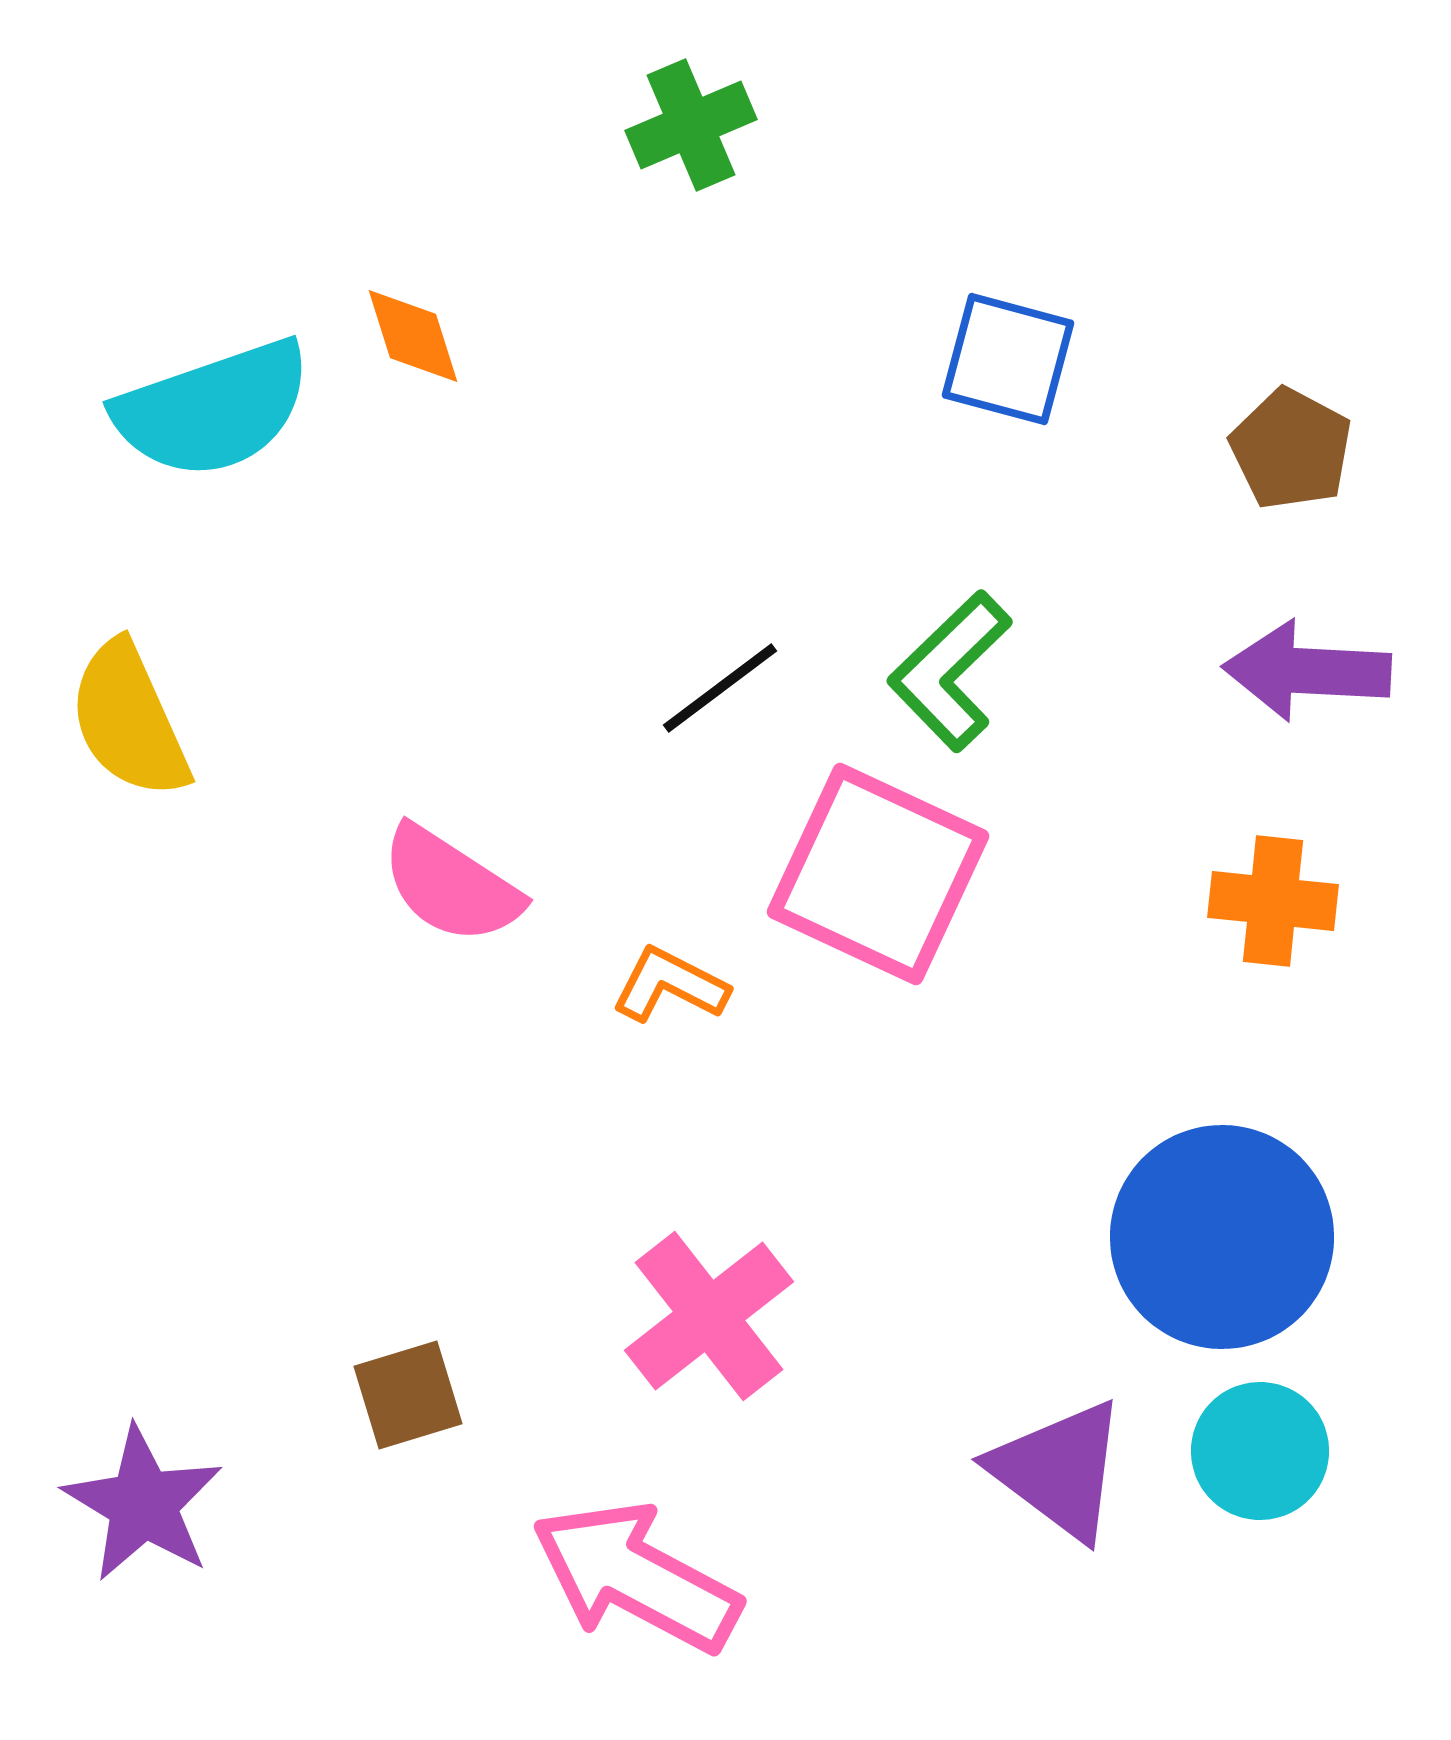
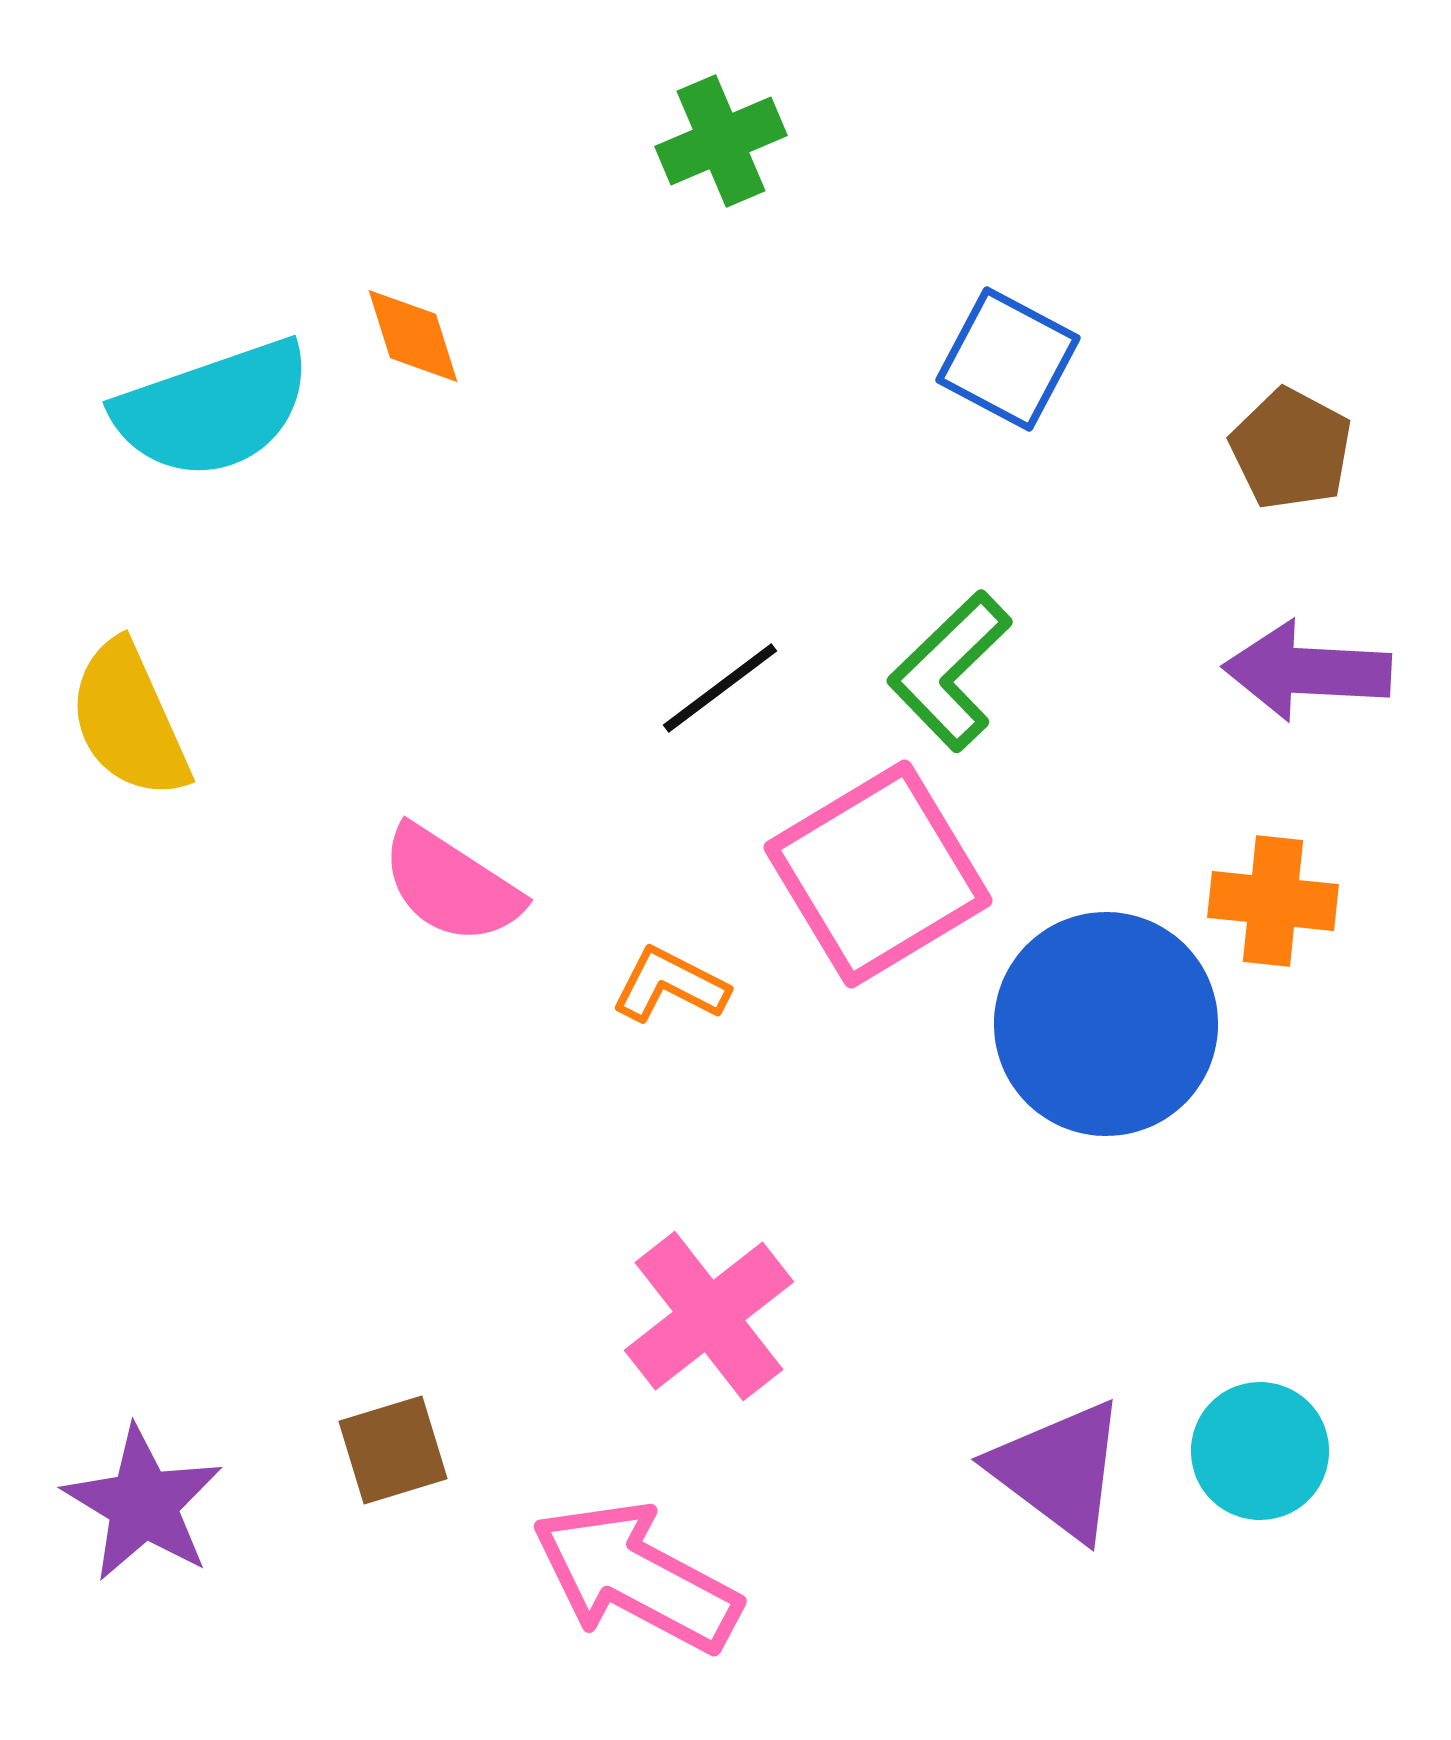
green cross: moved 30 px right, 16 px down
blue square: rotated 13 degrees clockwise
pink square: rotated 34 degrees clockwise
blue circle: moved 116 px left, 213 px up
brown square: moved 15 px left, 55 px down
